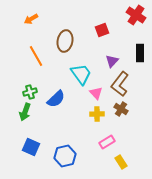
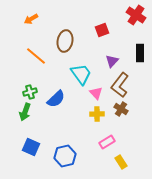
orange line: rotated 20 degrees counterclockwise
brown L-shape: moved 1 px down
